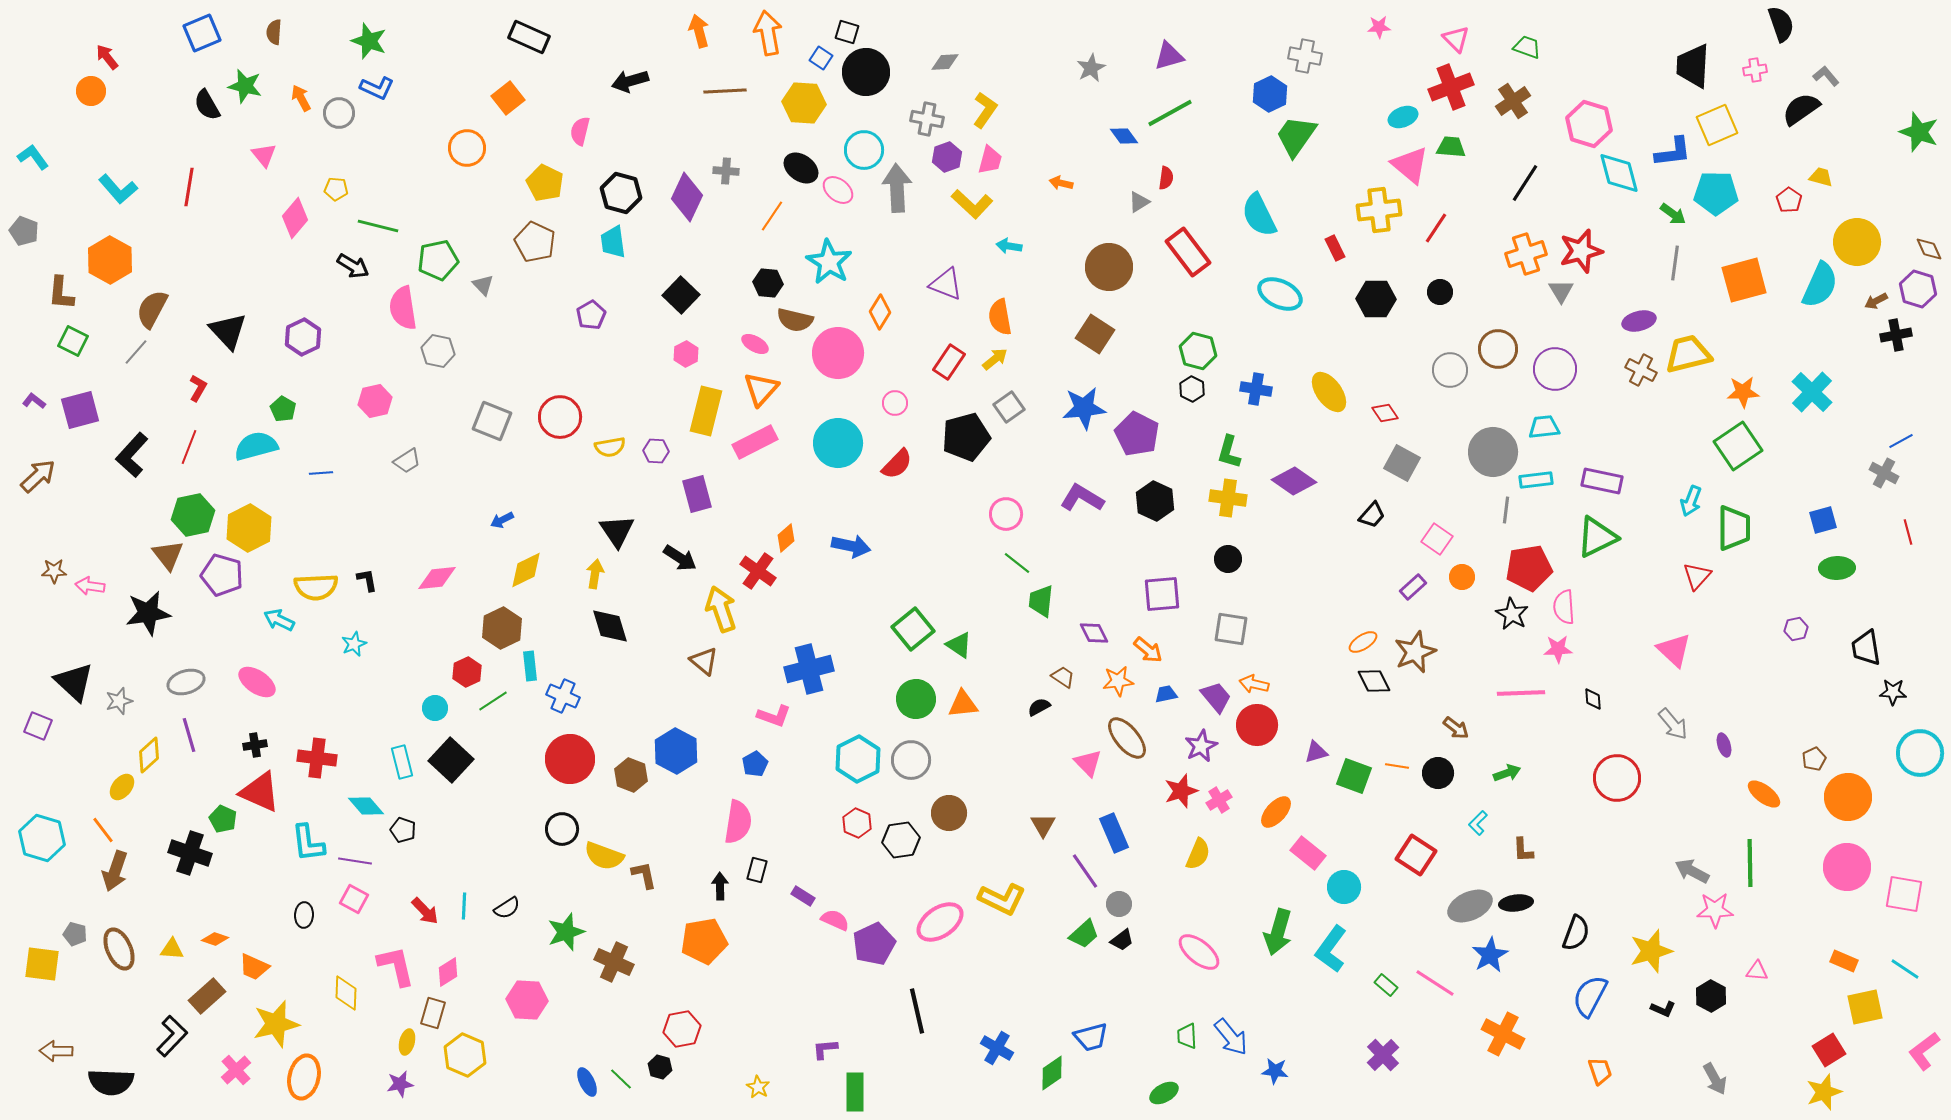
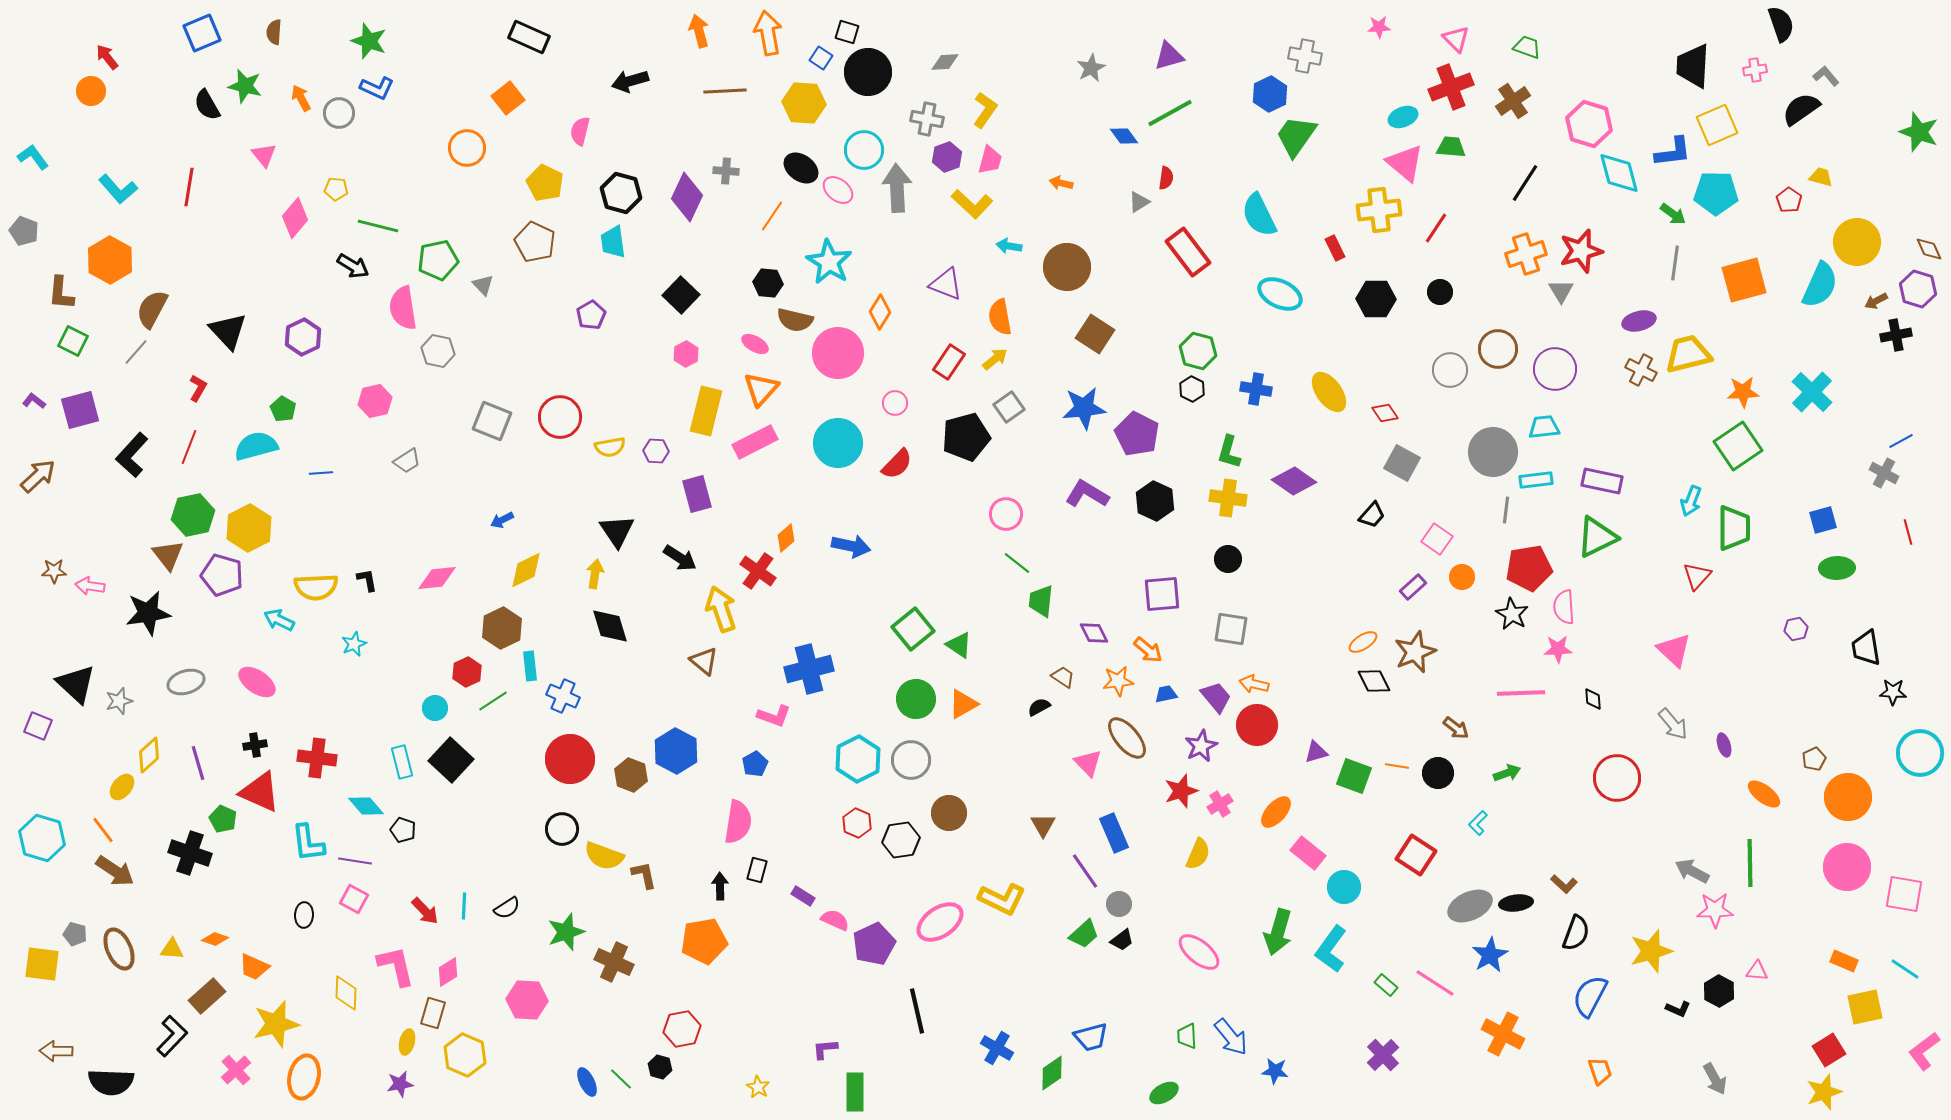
black circle at (866, 72): moved 2 px right
pink triangle at (1410, 165): moved 5 px left, 2 px up
brown circle at (1109, 267): moved 42 px left
purple L-shape at (1082, 498): moved 5 px right, 4 px up
black triangle at (74, 682): moved 2 px right, 2 px down
orange triangle at (963, 704): rotated 24 degrees counterclockwise
purple line at (189, 735): moved 9 px right, 28 px down
pink cross at (1219, 800): moved 1 px right, 4 px down
brown L-shape at (1523, 850): moved 41 px right, 34 px down; rotated 44 degrees counterclockwise
brown arrow at (115, 871): rotated 75 degrees counterclockwise
black hexagon at (1711, 996): moved 8 px right, 5 px up
black L-shape at (1663, 1009): moved 15 px right
